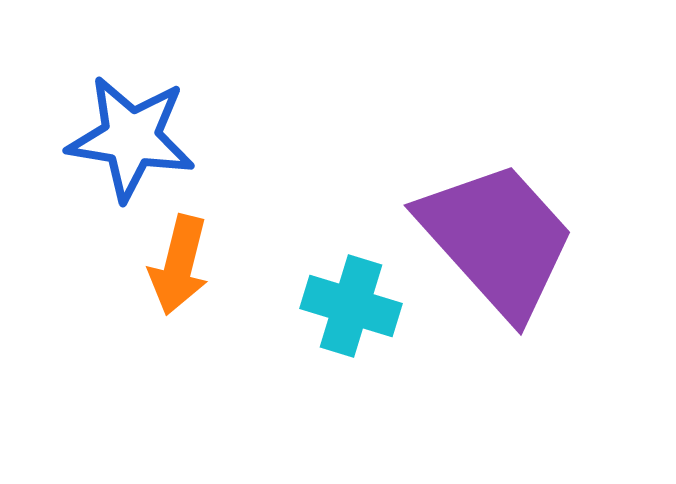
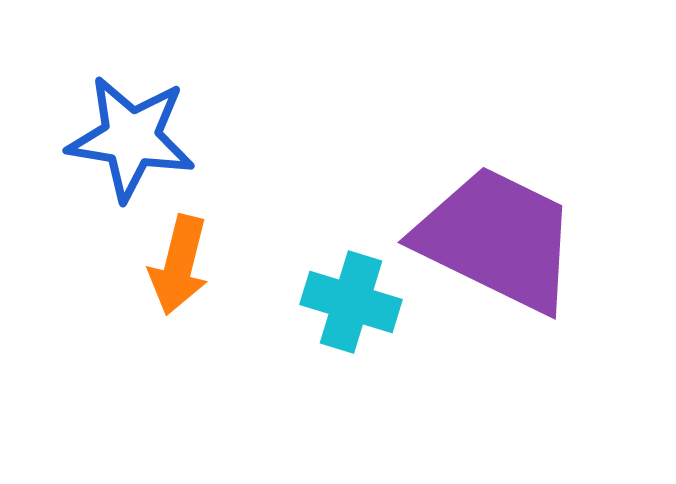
purple trapezoid: rotated 22 degrees counterclockwise
cyan cross: moved 4 px up
